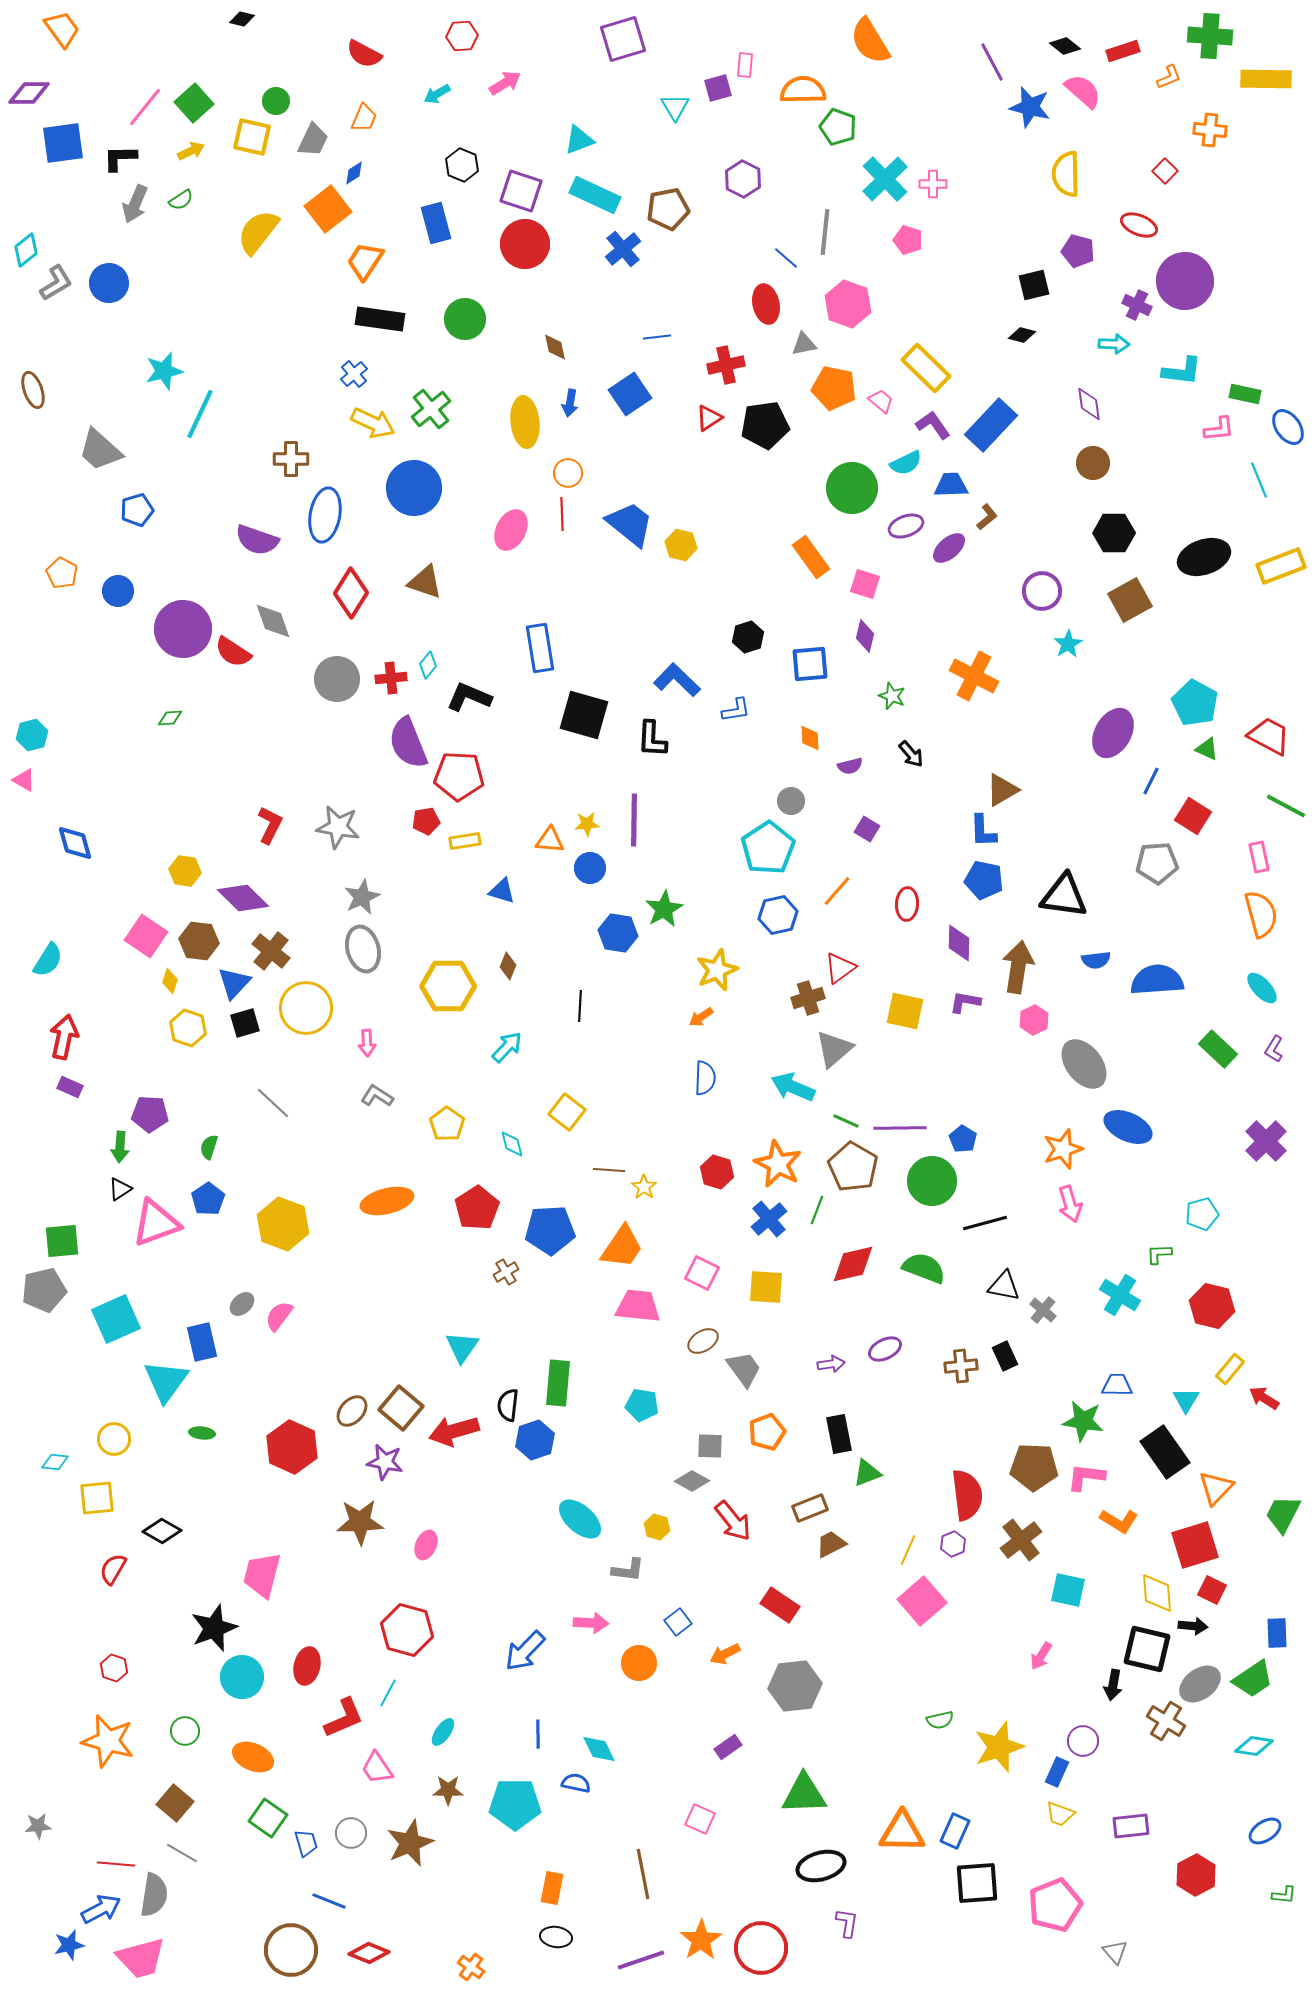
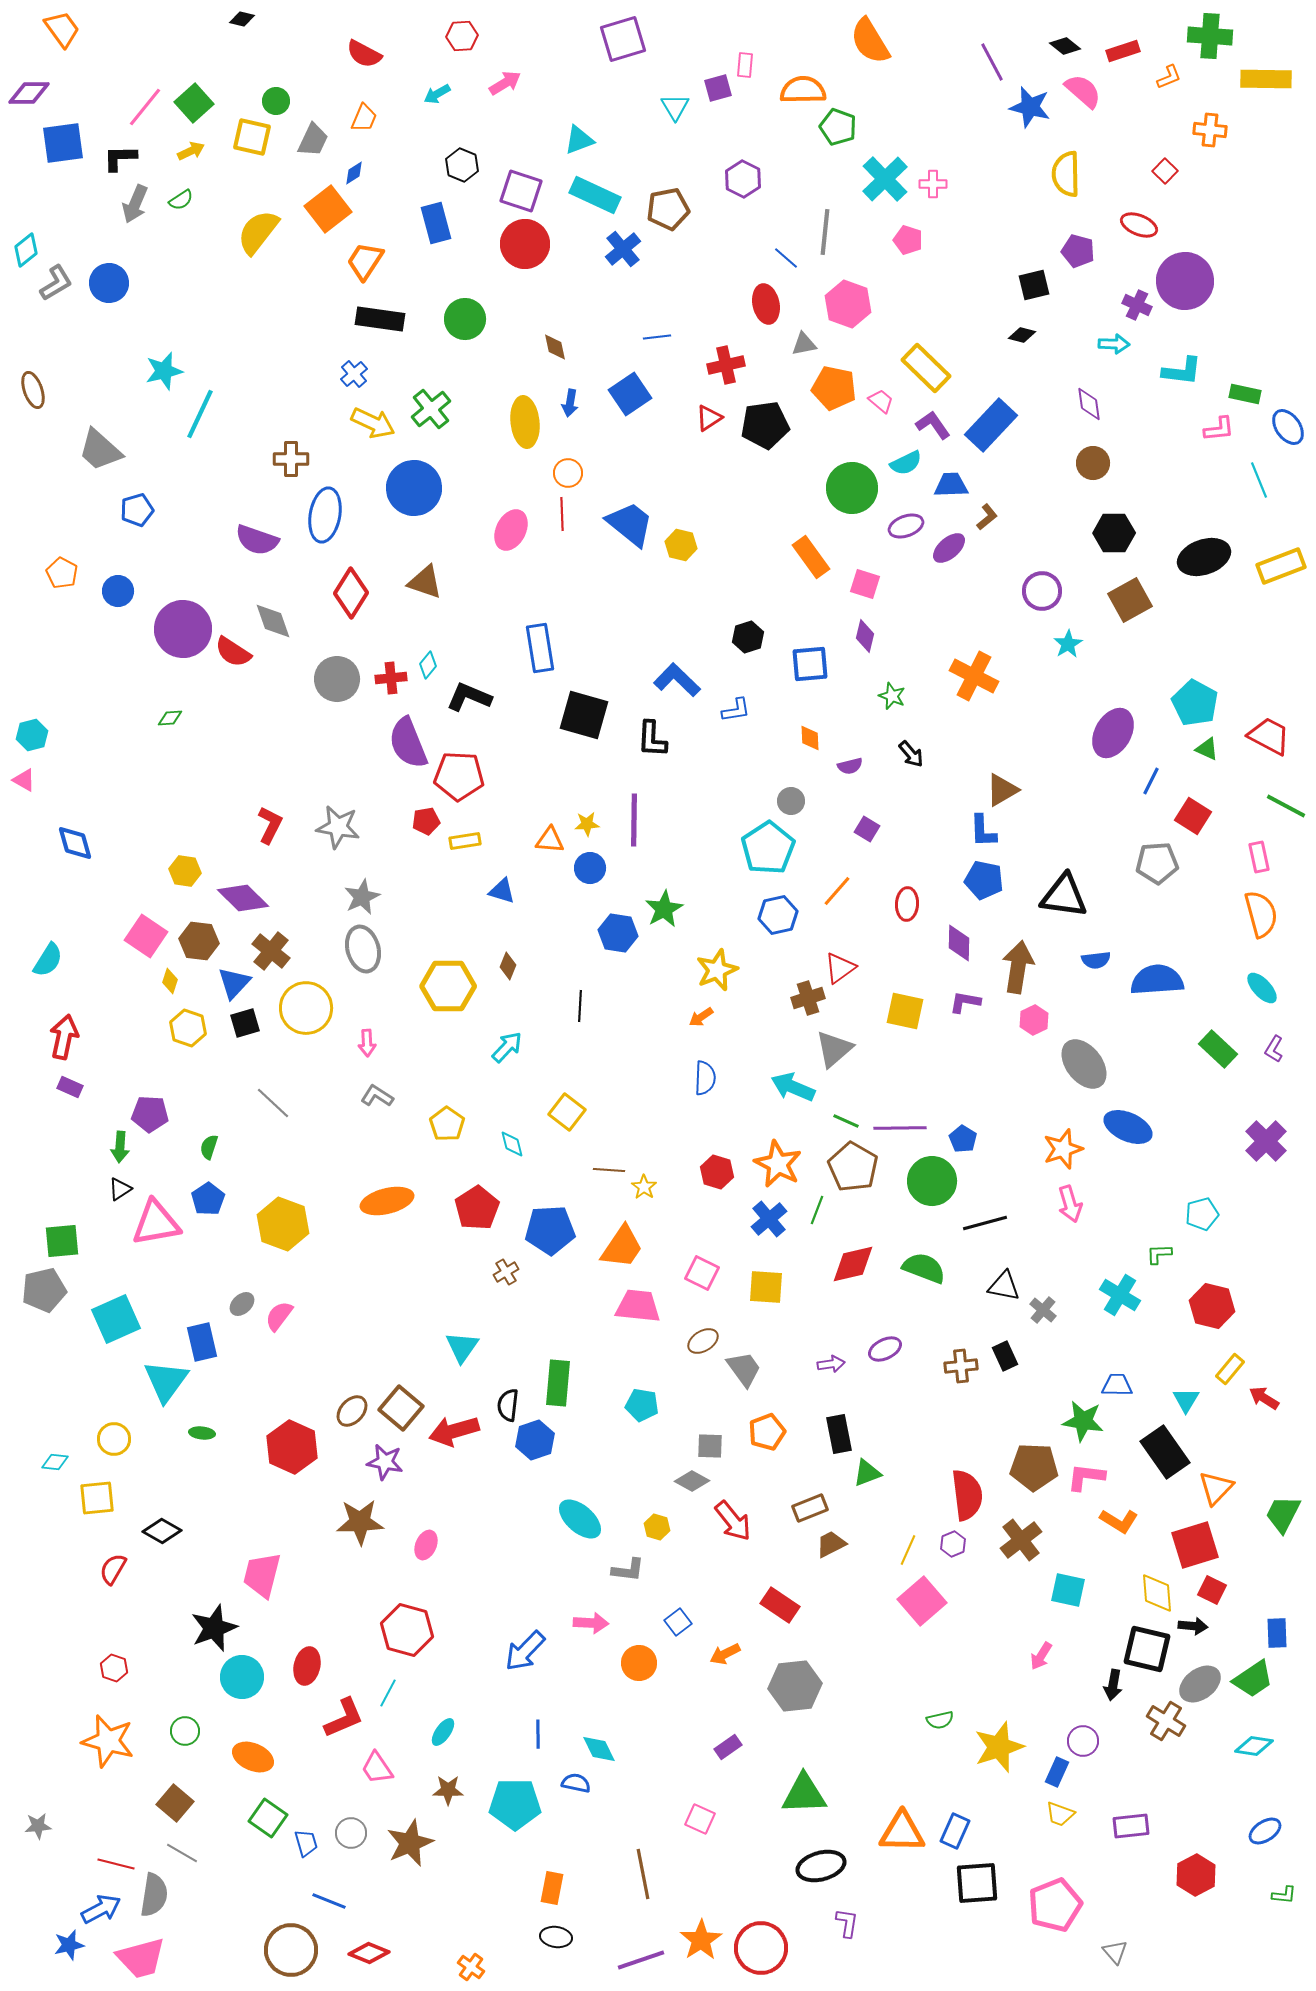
pink triangle at (156, 1223): rotated 10 degrees clockwise
red line at (116, 1864): rotated 9 degrees clockwise
